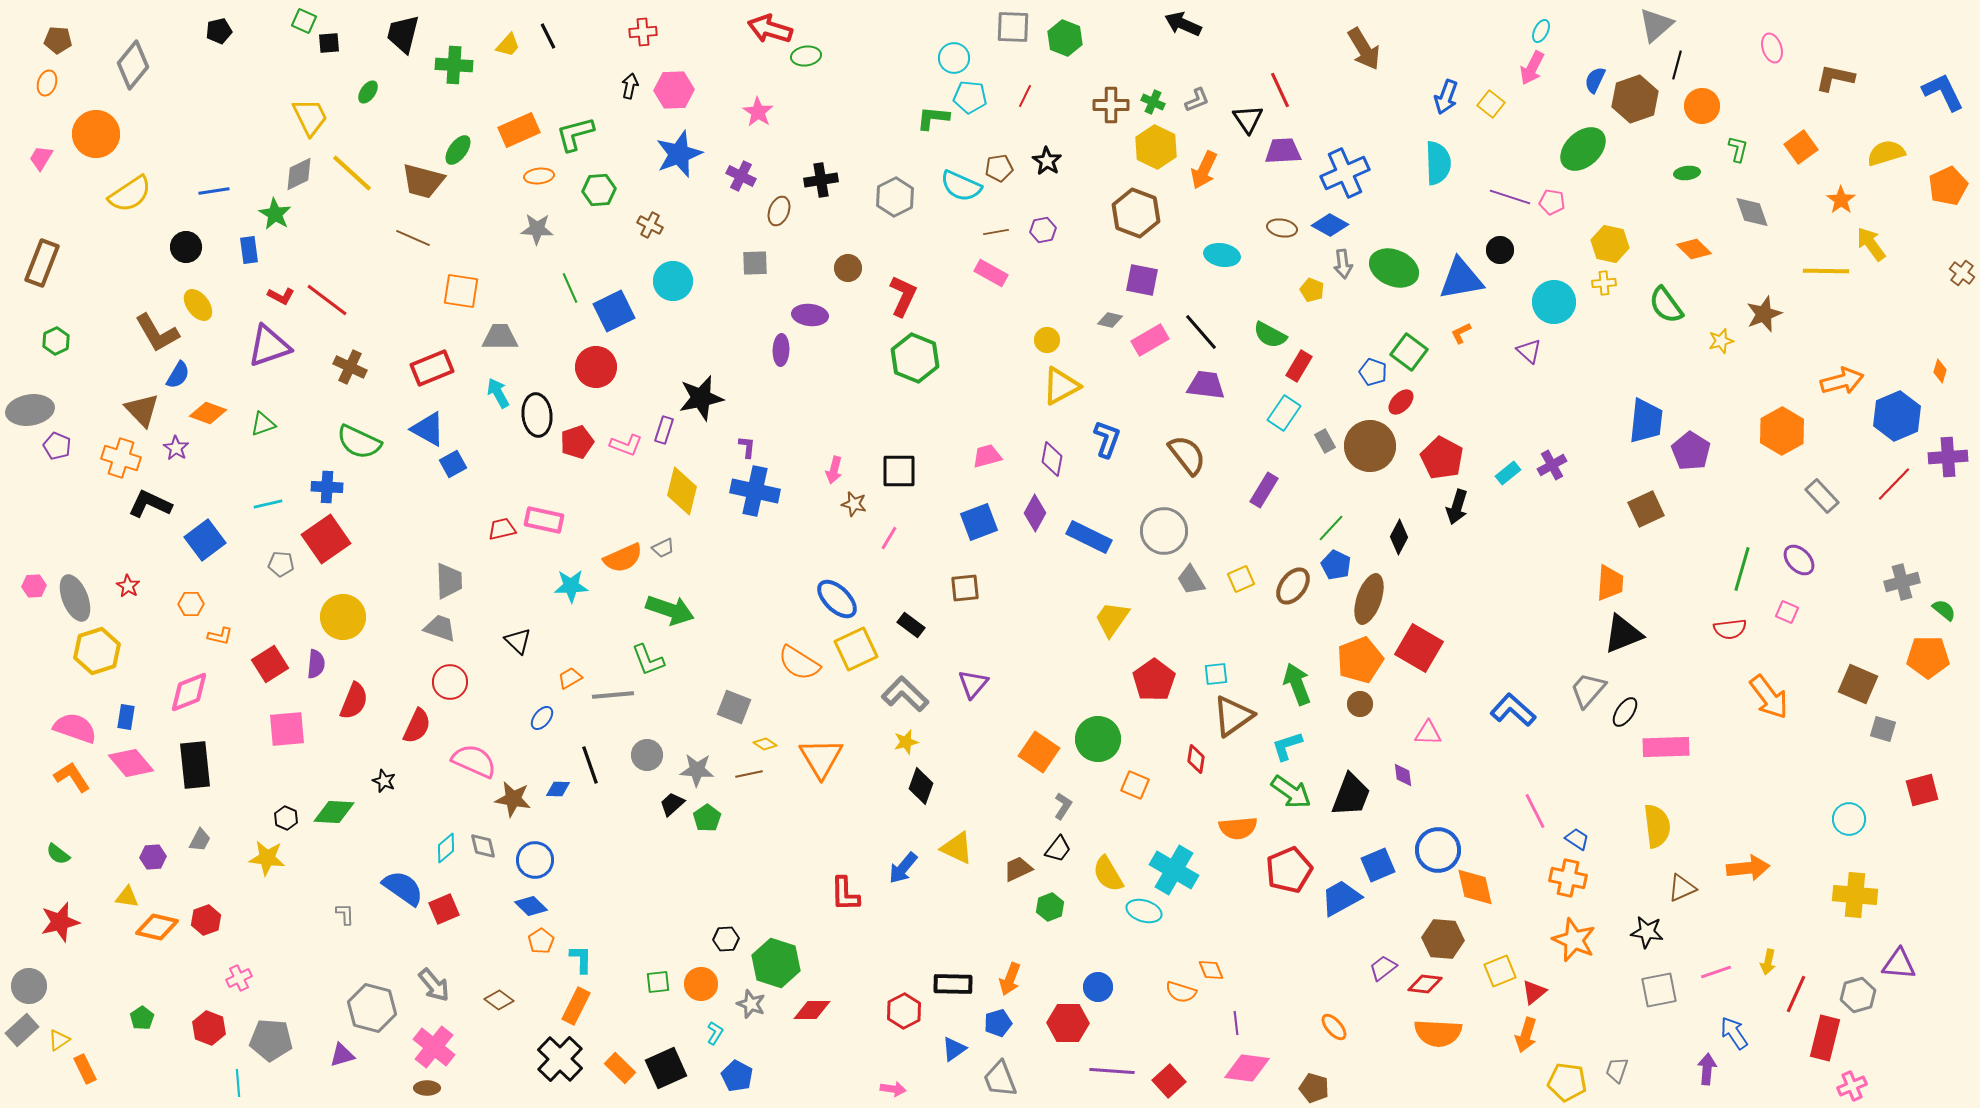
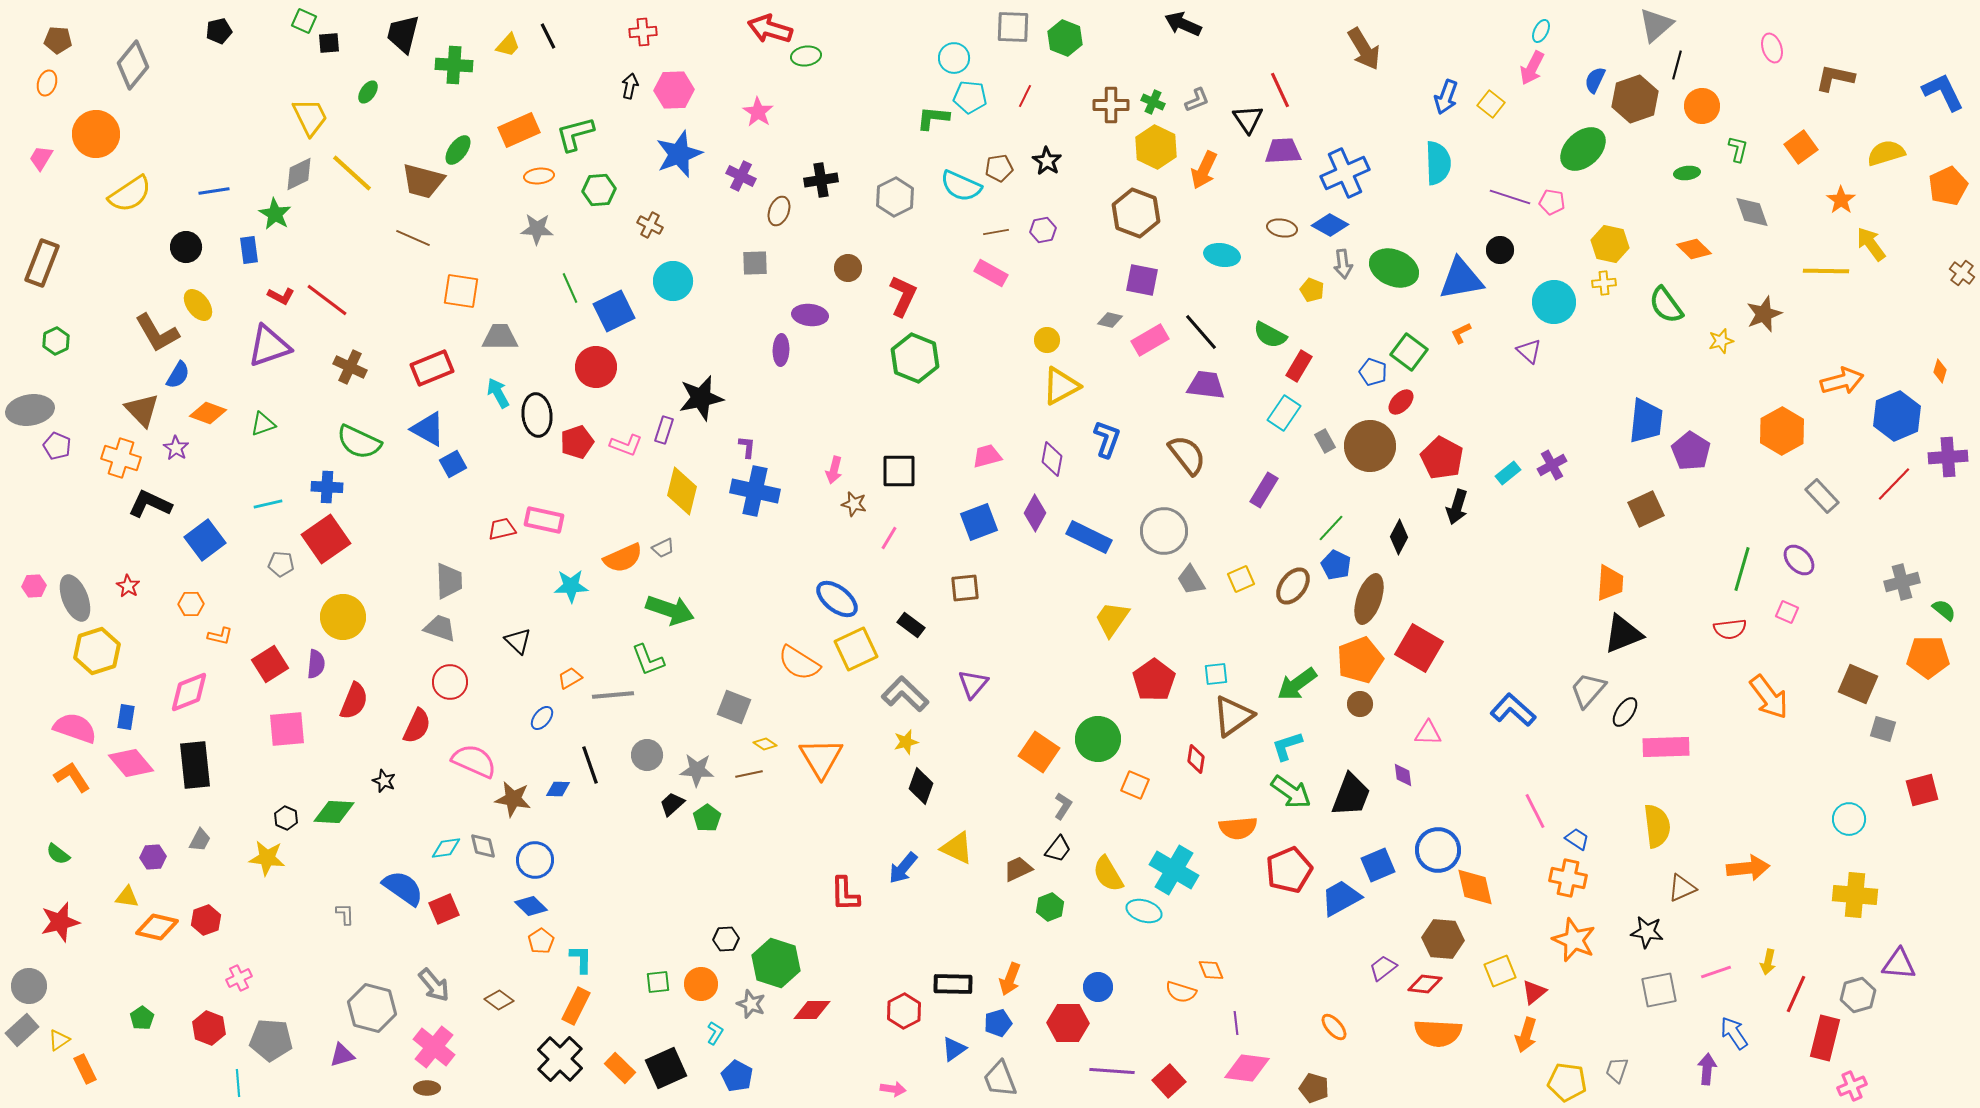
blue ellipse at (837, 599): rotated 6 degrees counterclockwise
green arrow at (1297, 684): rotated 105 degrees counterclockwise
cyan diamond at (446, 848): rotated 32 degrees clockwise
